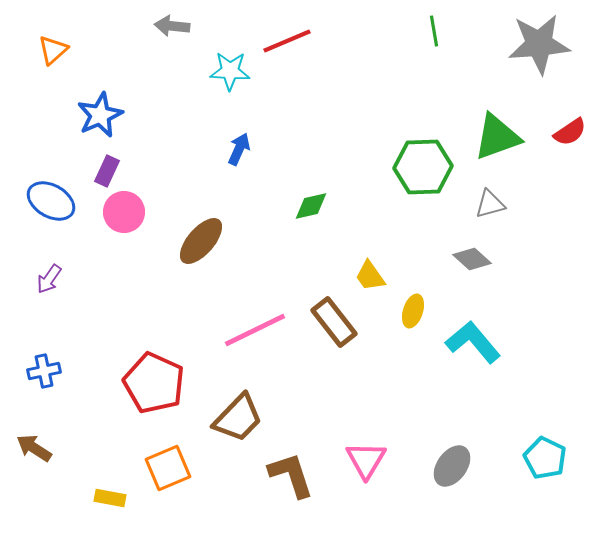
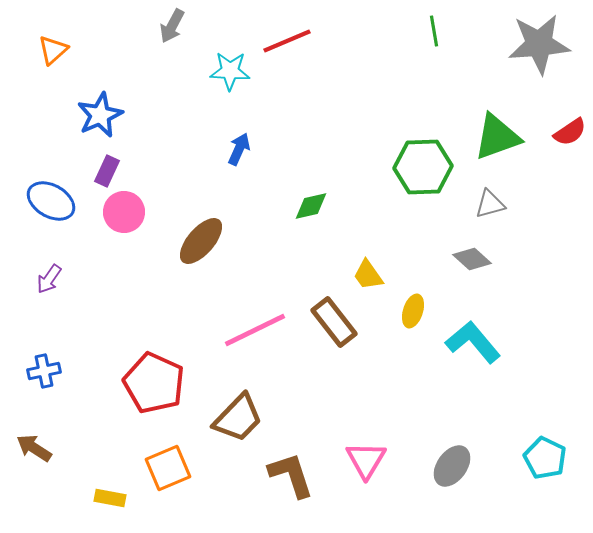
gray arrow: rotated 68 degrees counterclockwise
yellow trapezoid: moved 2 px left, 1 px up
